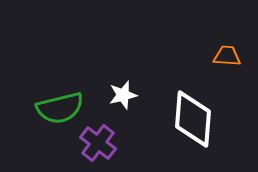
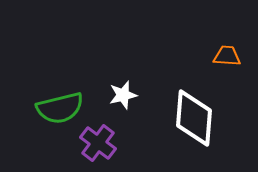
white diamond: moved 1 px right, 1 px up
